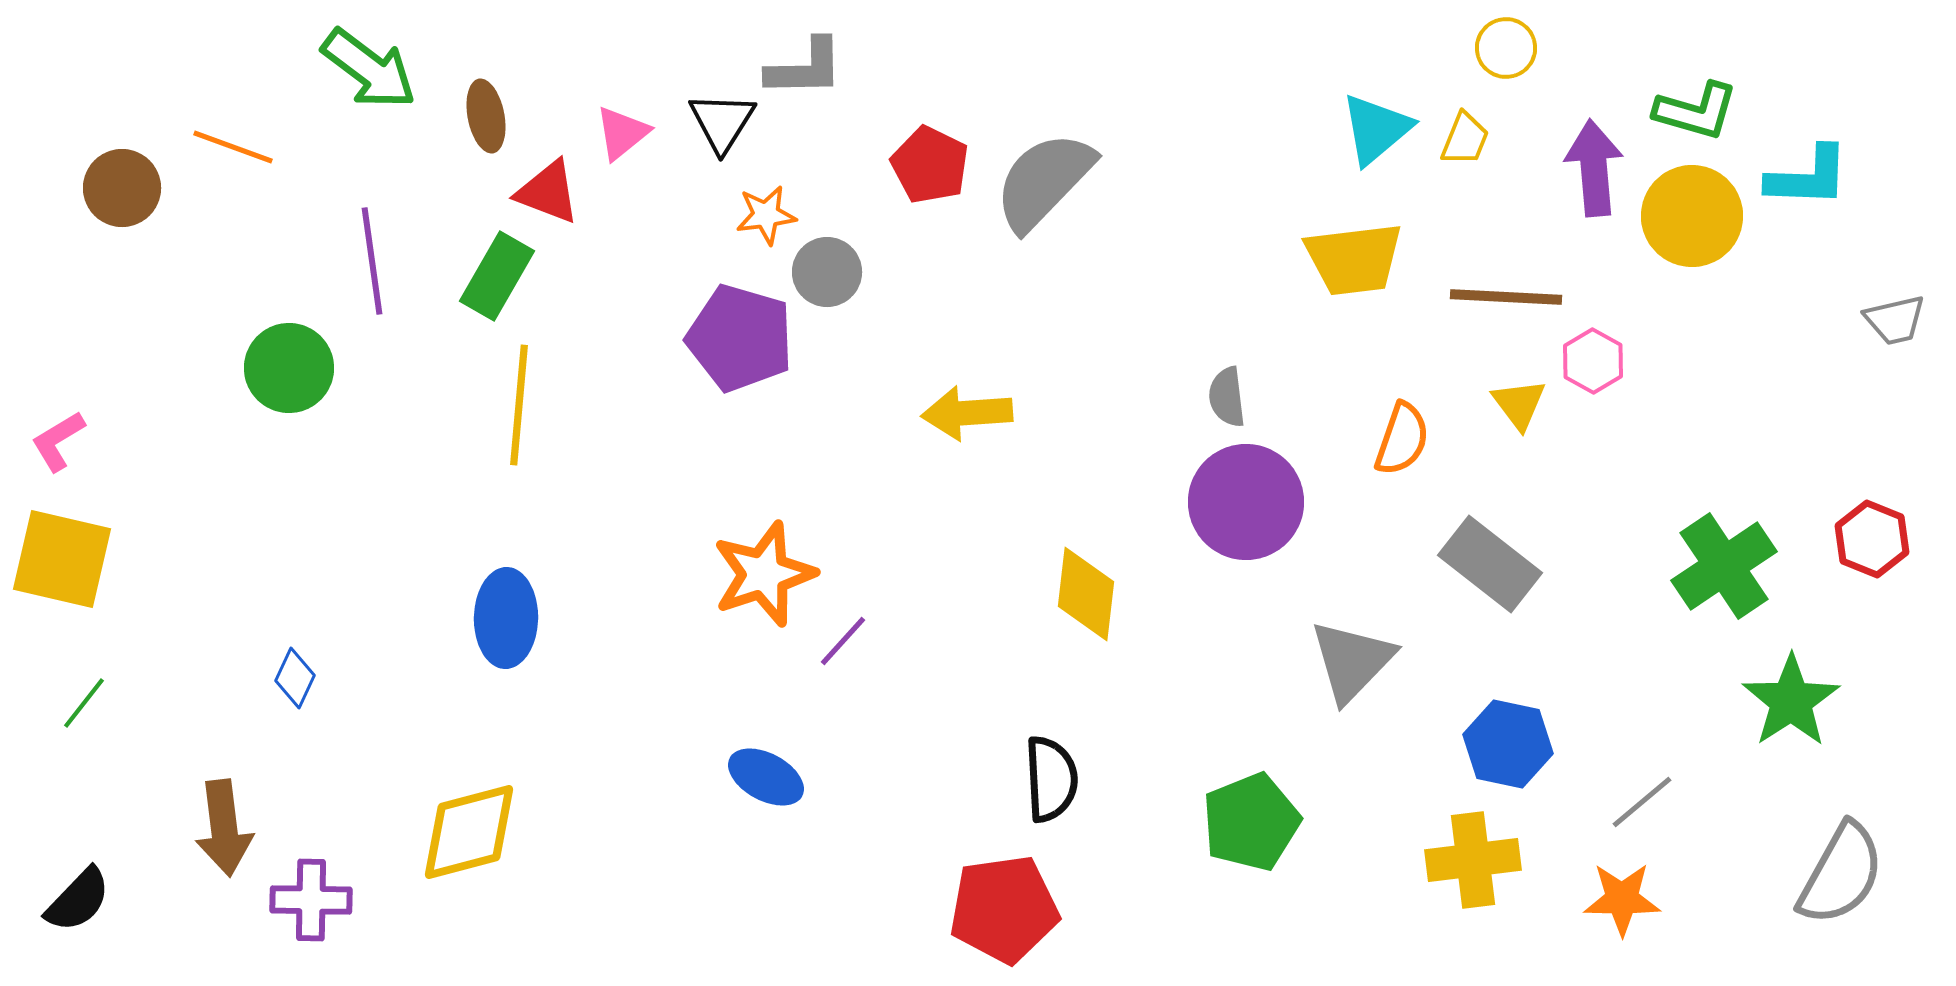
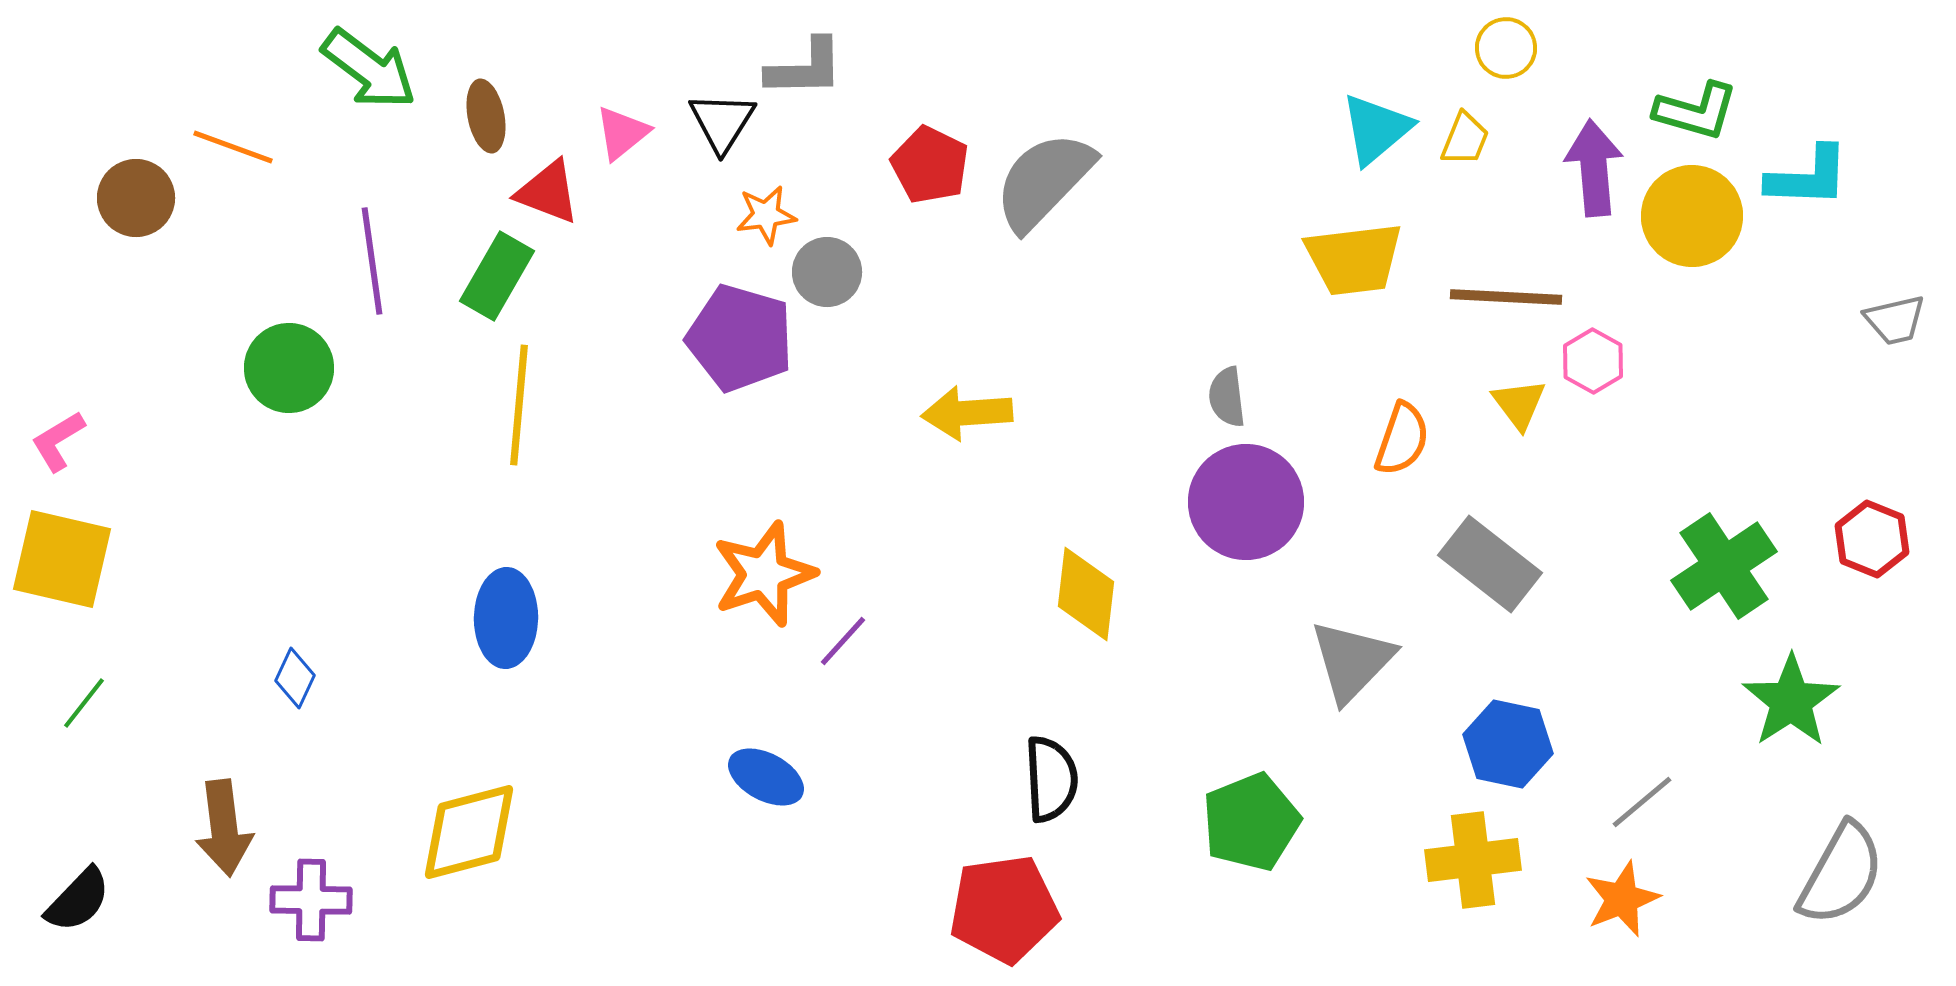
brown circle at (122, 188): moved 14 px right, 10 px down
orange star at (1622, 899): rotated 22 degrees counterclockwise
